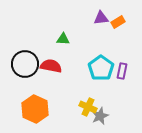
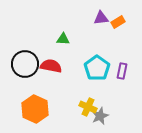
cyan pentagon: moved 4 px left
